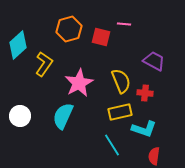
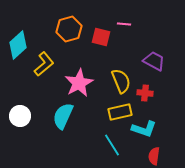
yellow L-shape: rotated 15 degrees clockwise
